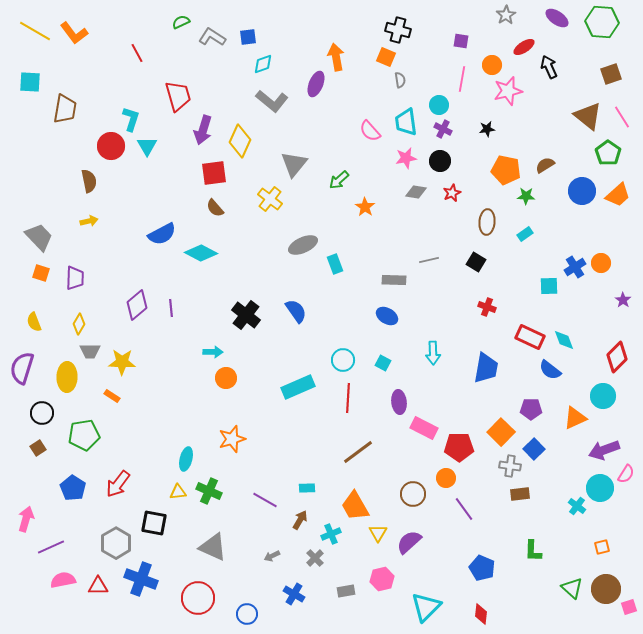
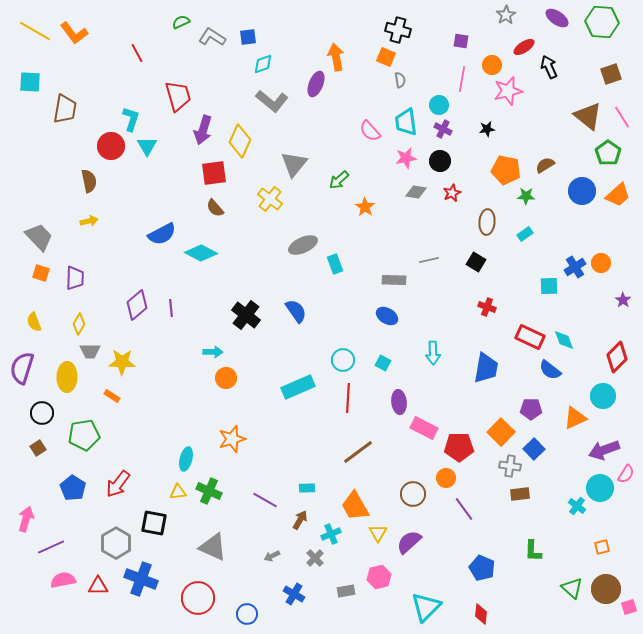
pink hexagon at (382, 579): moved 3 px left, 2 px up
